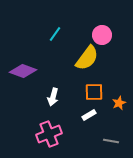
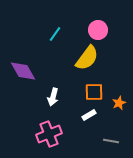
pink circle: moved 4 px left, 5 px up
purple diamond: rotated 40 degrees clockwise
